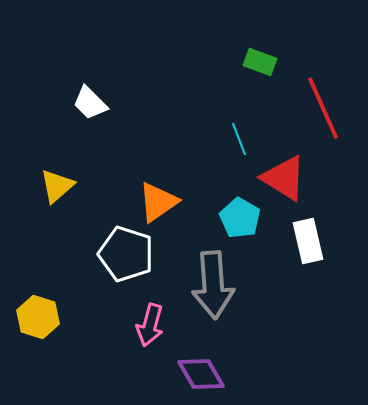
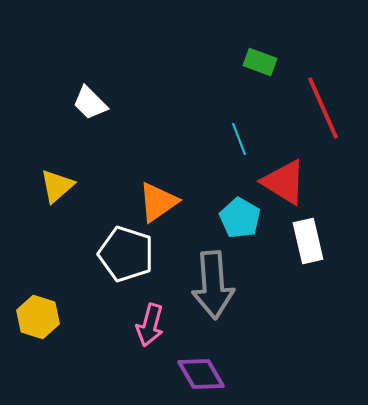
red triangle: moved 4 px down
